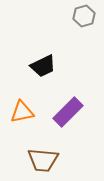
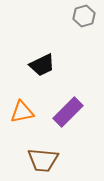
black trapezoid: moved 1 px left, 1 px up
